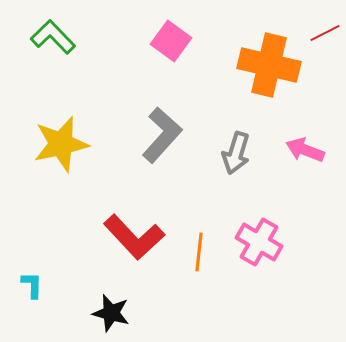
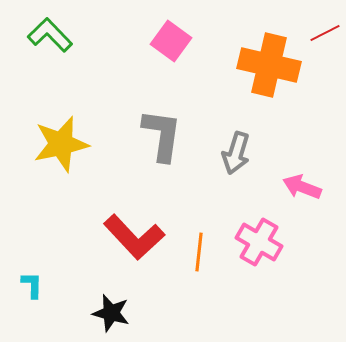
green L-shape: moved 3 px left, 2 px up
gray L-shape: rotated 34 degrees counterclockwise
pink arrow: moved 3 px left, 37 px down
